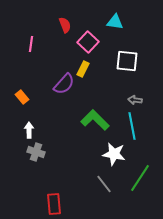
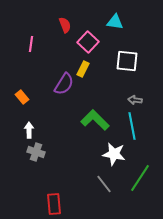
purple semicircle: rotated 10 degrees counterclockwise
